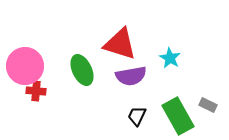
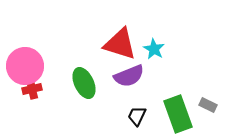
cyan star: moved 16 px left, 9 px up
green ellipse: moved 2 px right, 13 px down
purple semicircle: moved 2 px left; rotated 12 degrees counterclockwise
red cross: moved 4 px left, 2 px up; rotated 18 degrees counterclockwise
green rectangle: moved 2 px up; rotated 9 degrees clockwise
